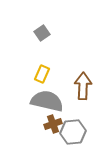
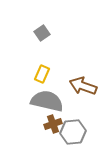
brown arrow: rotated 72 degrees counterclockwise
